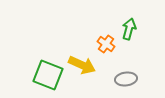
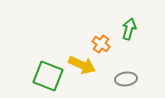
orange cross: moved 5 px left
green square: moved 1 px down
